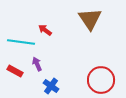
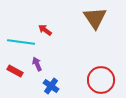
brown triangle: moved 5 px right, 1 px up
